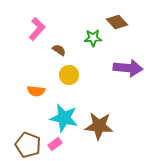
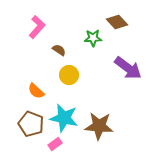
pink L-shape: moved 2 px up
purple arrow: rotated 32 degrees clockwise
orange semicircle: rotated 36 degrees clockwise
brown pentagon: moved 3 px right, 21 px up
